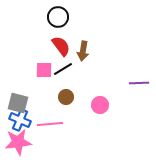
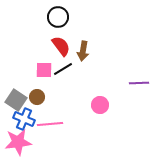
brown circle: moved 29 px left
gray square: moved 2 px left, 3 px up; rotated 20 degrees clockwise
blue cross: moved 4 px right, 1 px up
